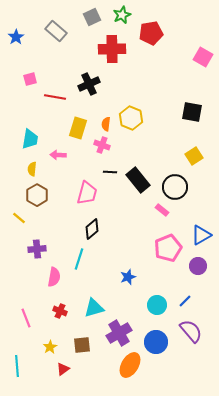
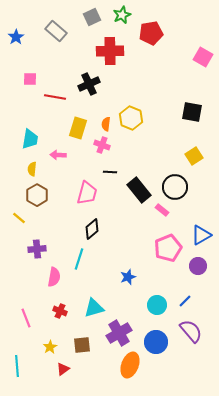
red cross at (112, 49): moved 2 px left, 2 px down
pink square at (30, 79): rotated 16 degrees clockwise
black rectangle at (138, 180): moved 1 px right, 10 px down
orange ellipse at (130, 365): rotated 10 degrees counterclockwise
